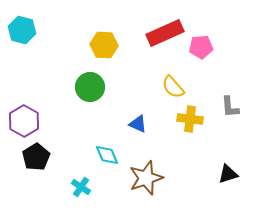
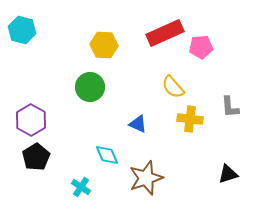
purple hexagon: moved 7 px right, 1 px up
